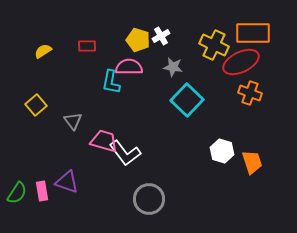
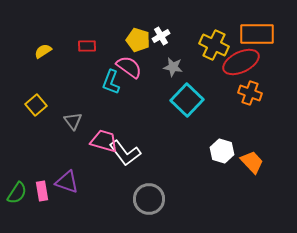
orange rectangle: moved 4 px right, 1 px down
pink semicircle: rotated 36 degrees clockwise
cyan L-shape: rotated 10 degrees clockwise
orange trapezoid: rotated 25 degrees counterclockwise
